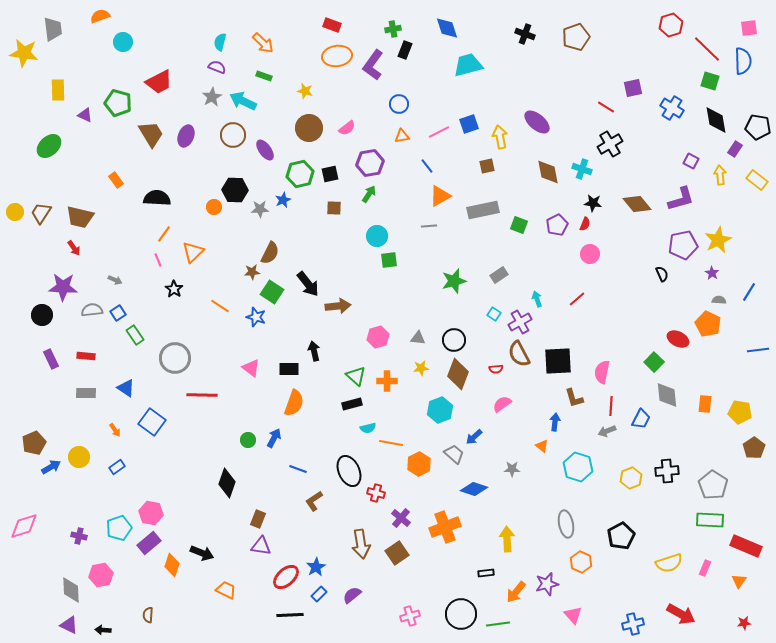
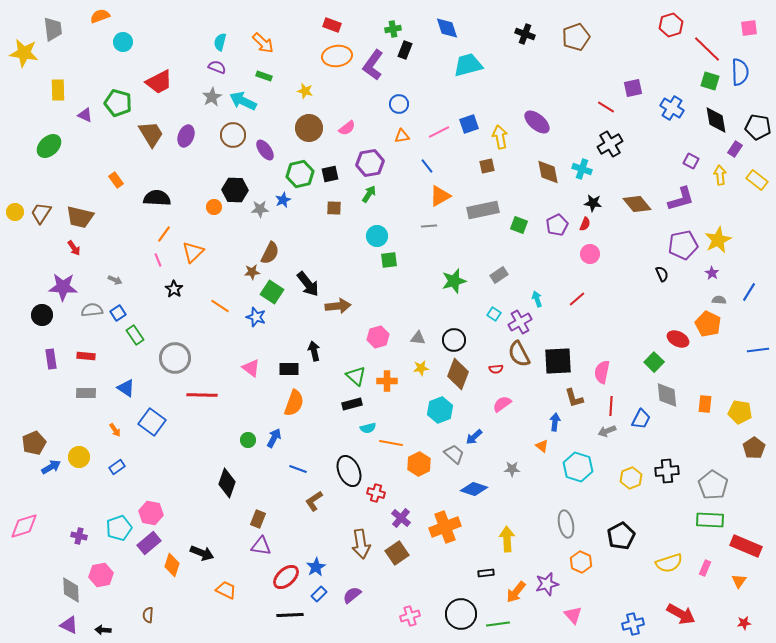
blue semicircle at (743, 61): moved 3 px left, 11 px down
purple rectangle at (51, 359): rotated 18 degrees clockwise
